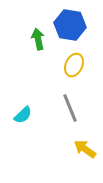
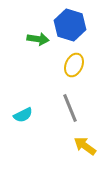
blue hexagon: rotated 8 degrees clockwise
green arrow: rotated 110 degrees clockwise
cyan semicircle: rotated 18 degrees clockwise
yellow arrow: moved 3 px up
